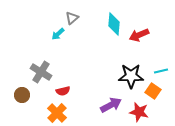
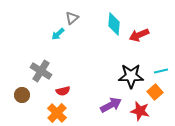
gray cross: moved 1 px up
orange square: moved 2 px right, 1 px down; rotated 14 degrees clockwise
red star: moved 1 px right, 1 px up
